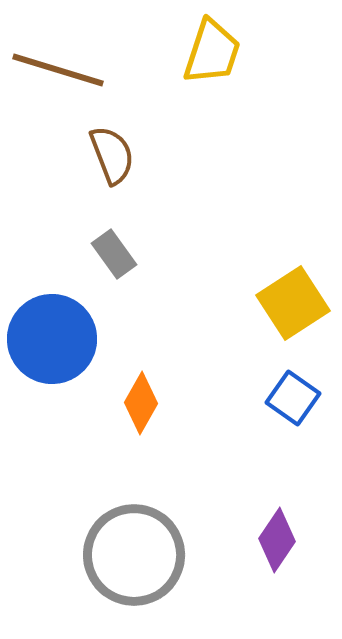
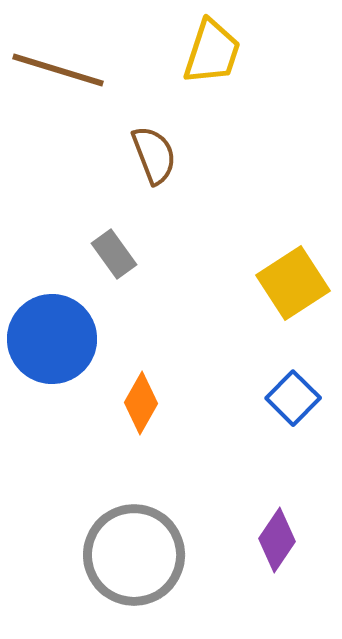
brown semicircle: moved 42 px right
yellow square: moved 20 px up
blue square: rotated 10 degrees clockwise
